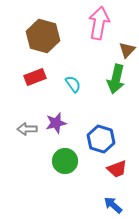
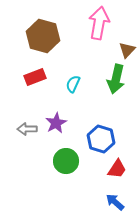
cyan semicircle: rotated 120 degrees counterclockwise
purple star: rotated 15 degrees counterclockwise
green circle: moved 1 px right
red trapezoid: rotated 35 degrees counterclockwise
blue arrow: moved 2 px right, 3 px up
